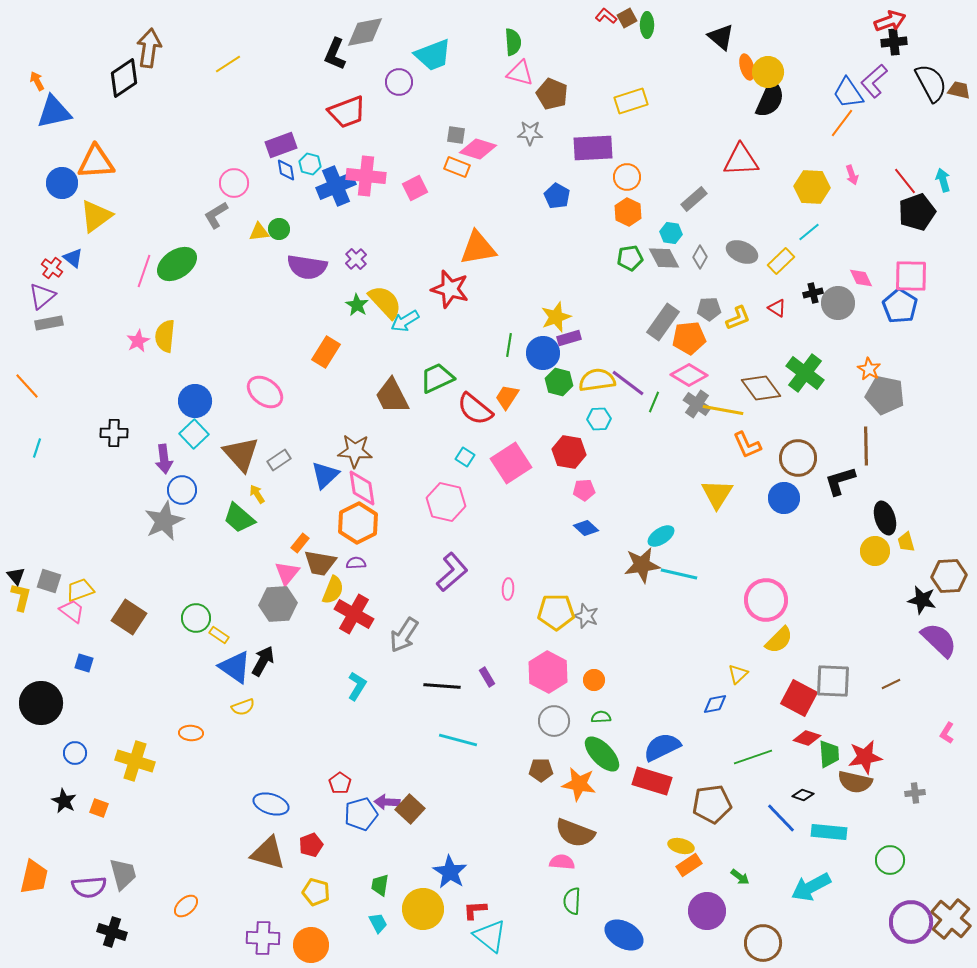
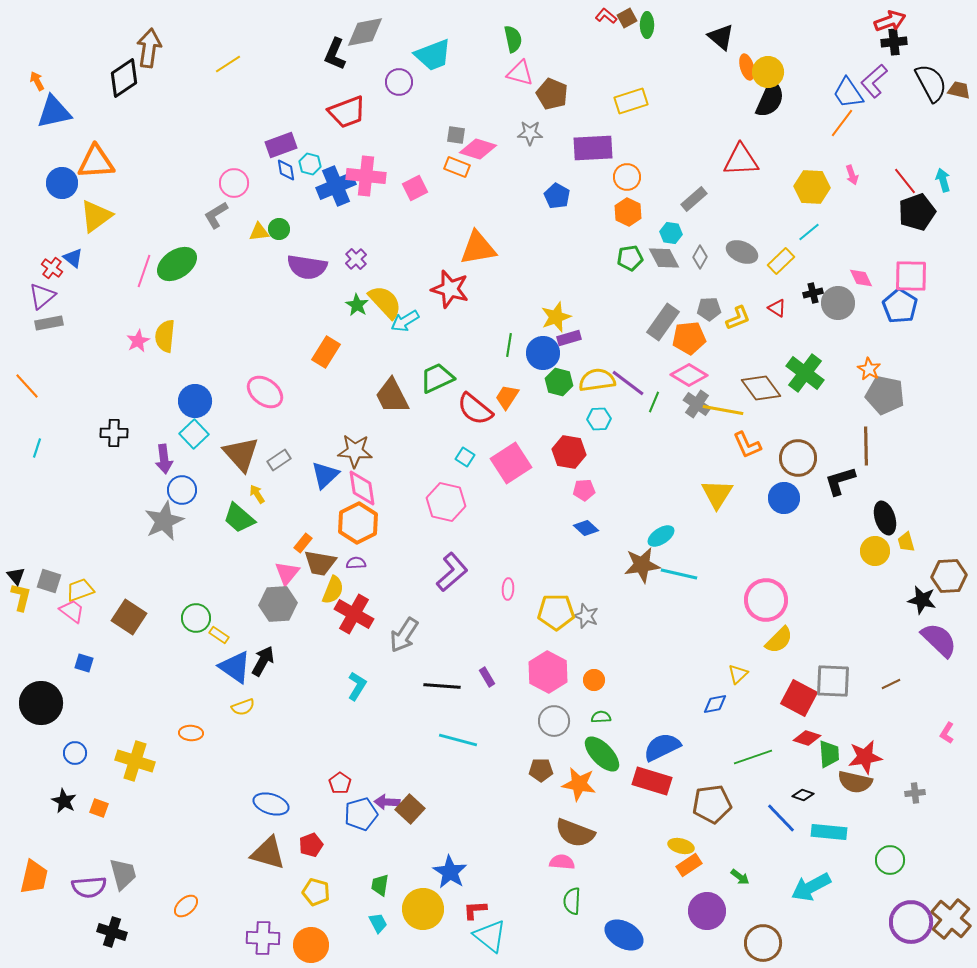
green semicircle at (513, 42): moved 3 px up; rotated 8 degrees counterclockwise
orange rectangle at (300, 543): moved 3 px right
